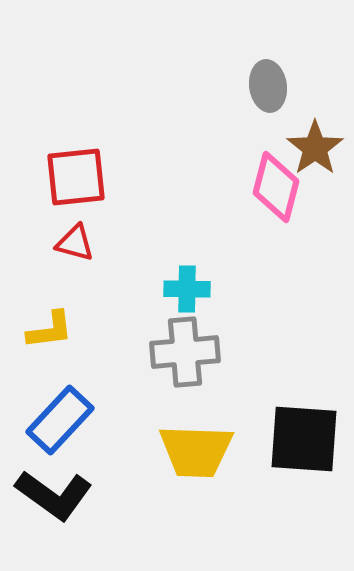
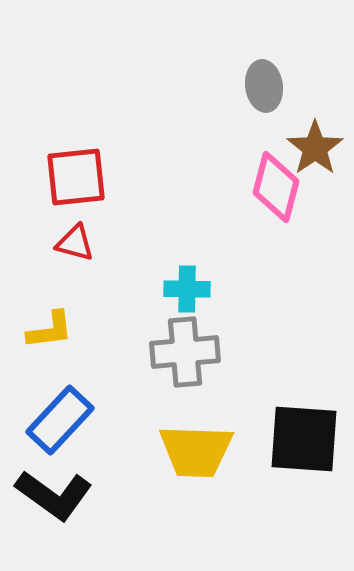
gray ellipse: moved 4 px left
